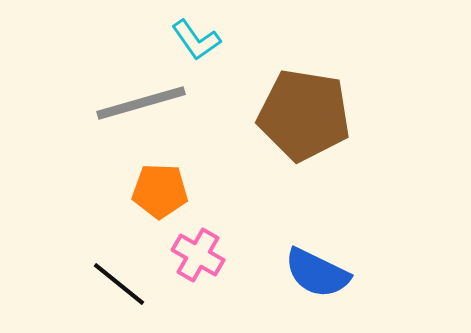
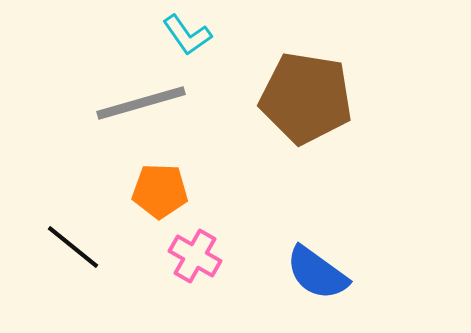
cyan L-shape: moved 9 px left, 5 px up
brown pentagon: moved 2 px right, 17 px up
pink cross: moved 3 px left, 1 px down
blue semicircle: rotated 10 degrees clockwise
black line: moved 46 px left, 37 px up
